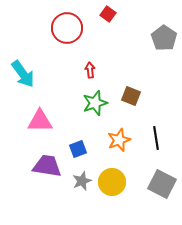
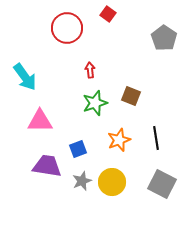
cyan arrow: moved 2 px right, 3 px down
